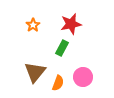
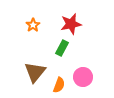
orange semicircle: moved 1 px right, 2 px down
